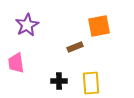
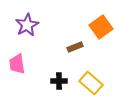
orange square: moved 2 px right, 1 px down; rotated 25 degrees counterclockwise
pink trapezoid: moved 1 px right, 1 px down
yellow rectangle: rotated 45 degrees counterclockwise
